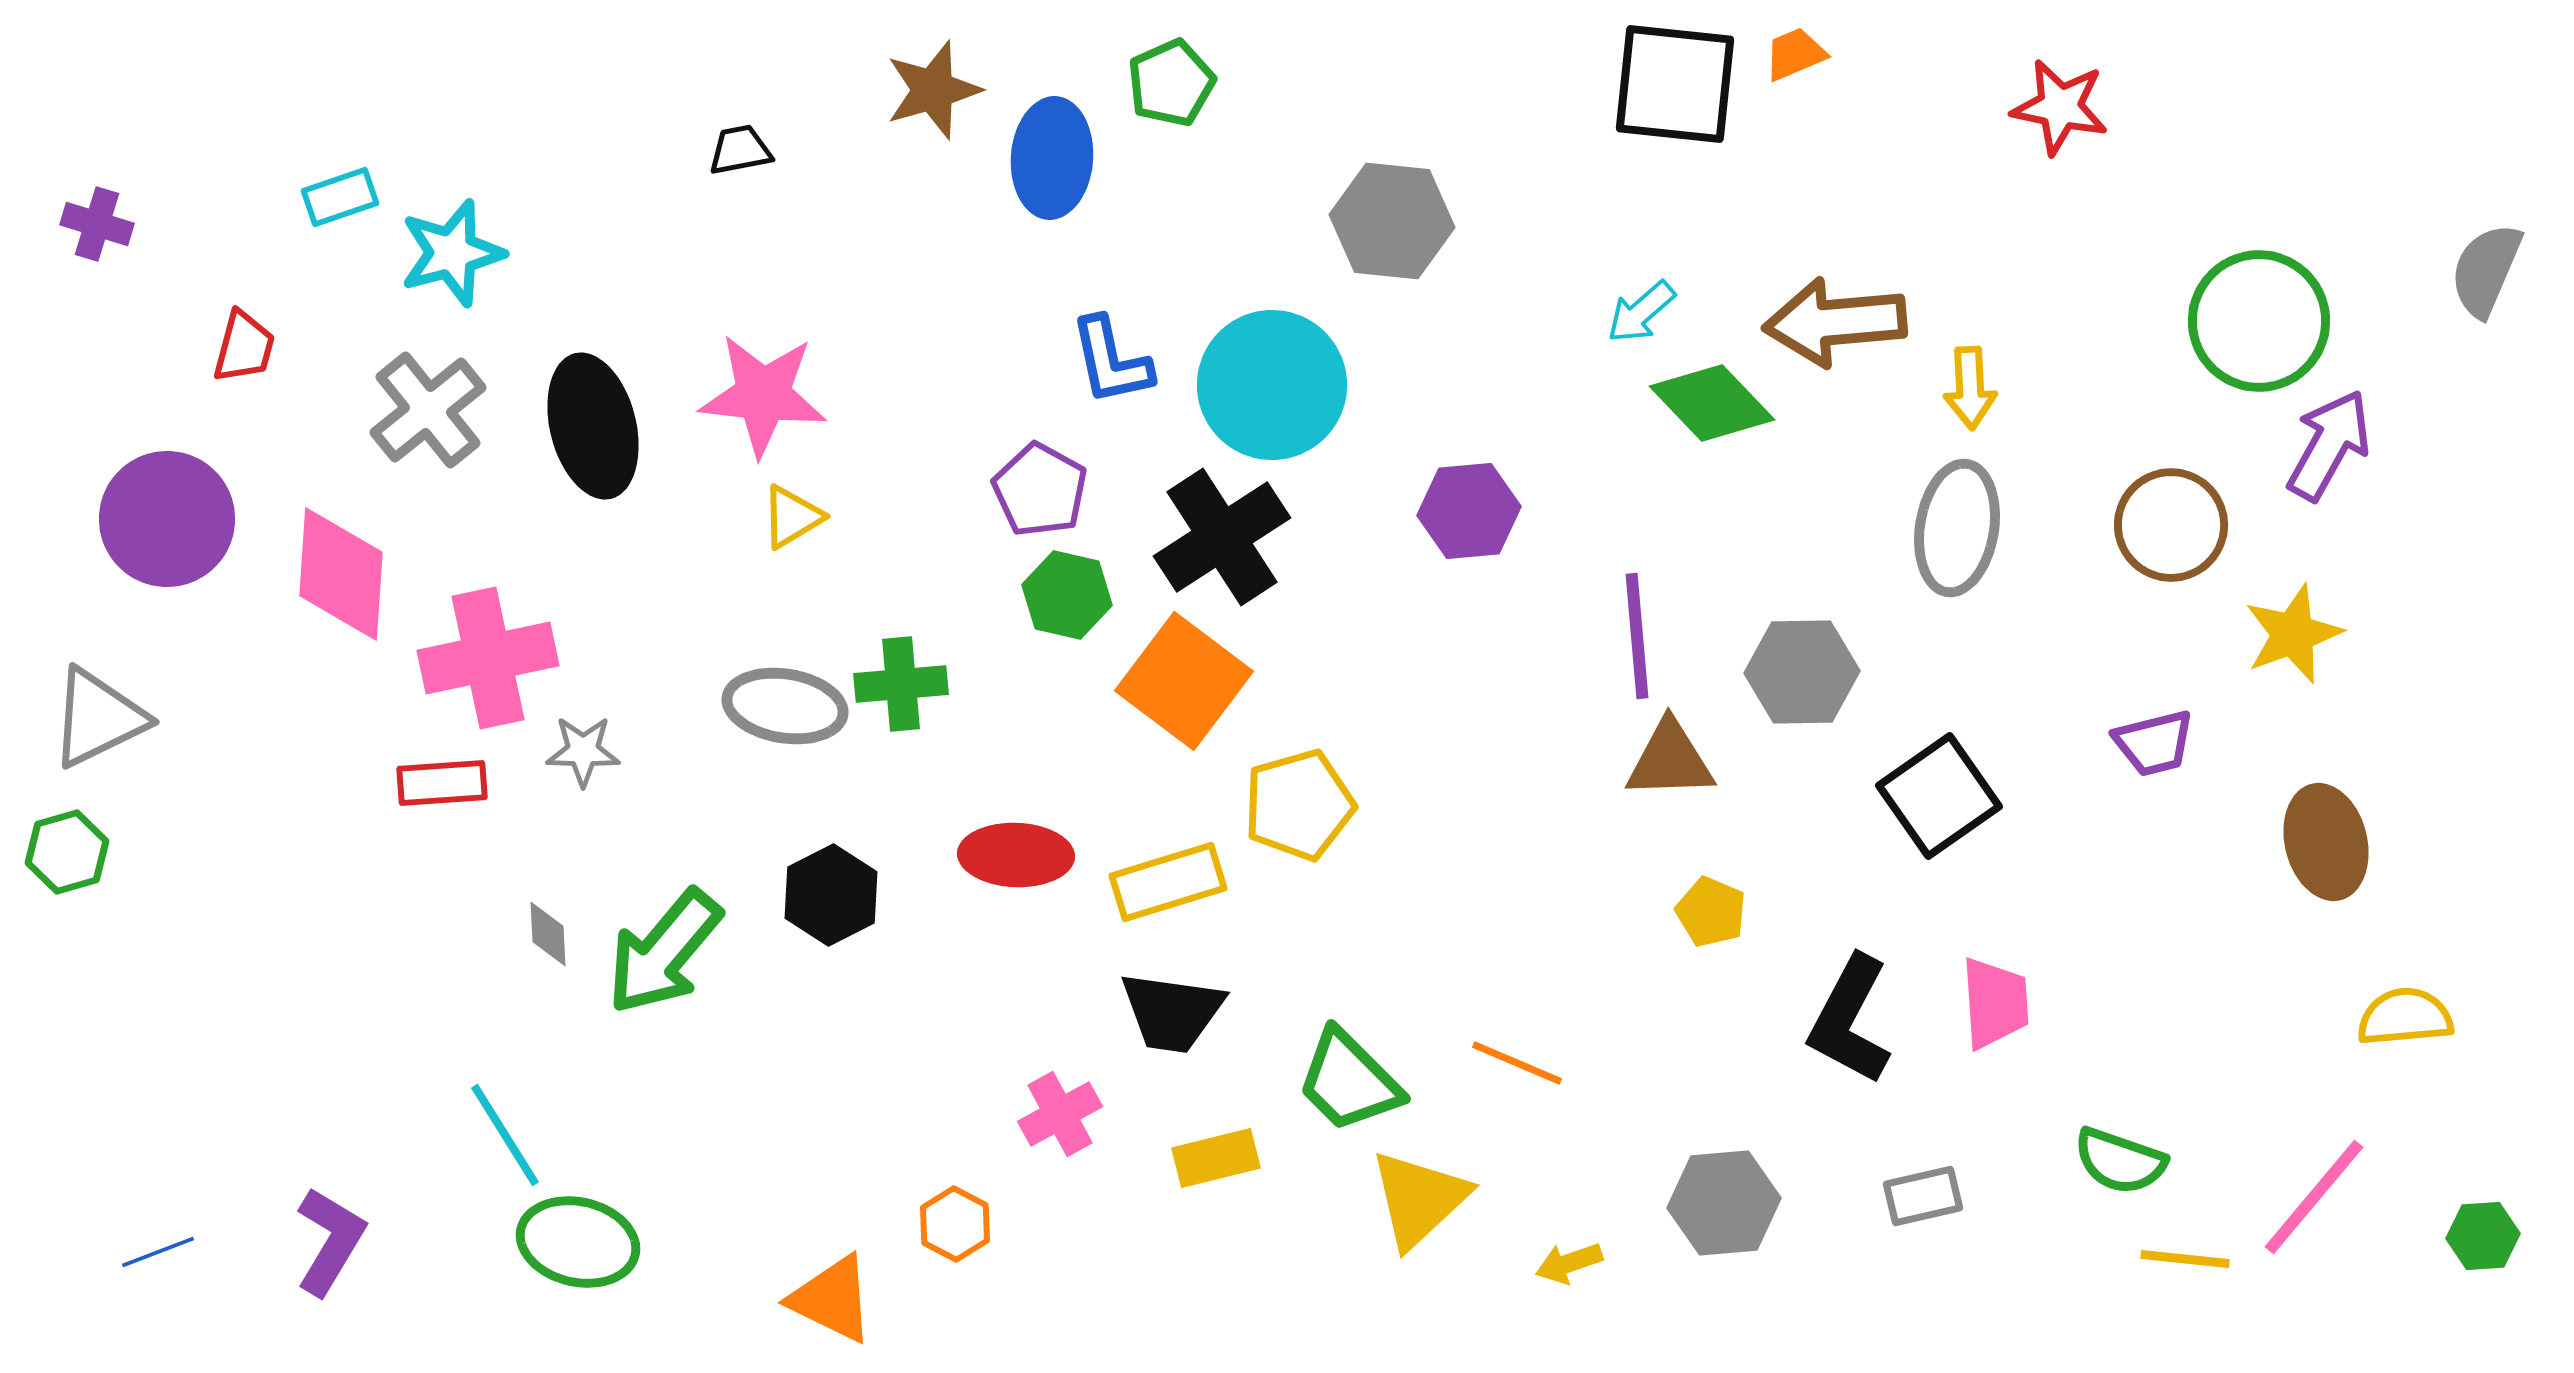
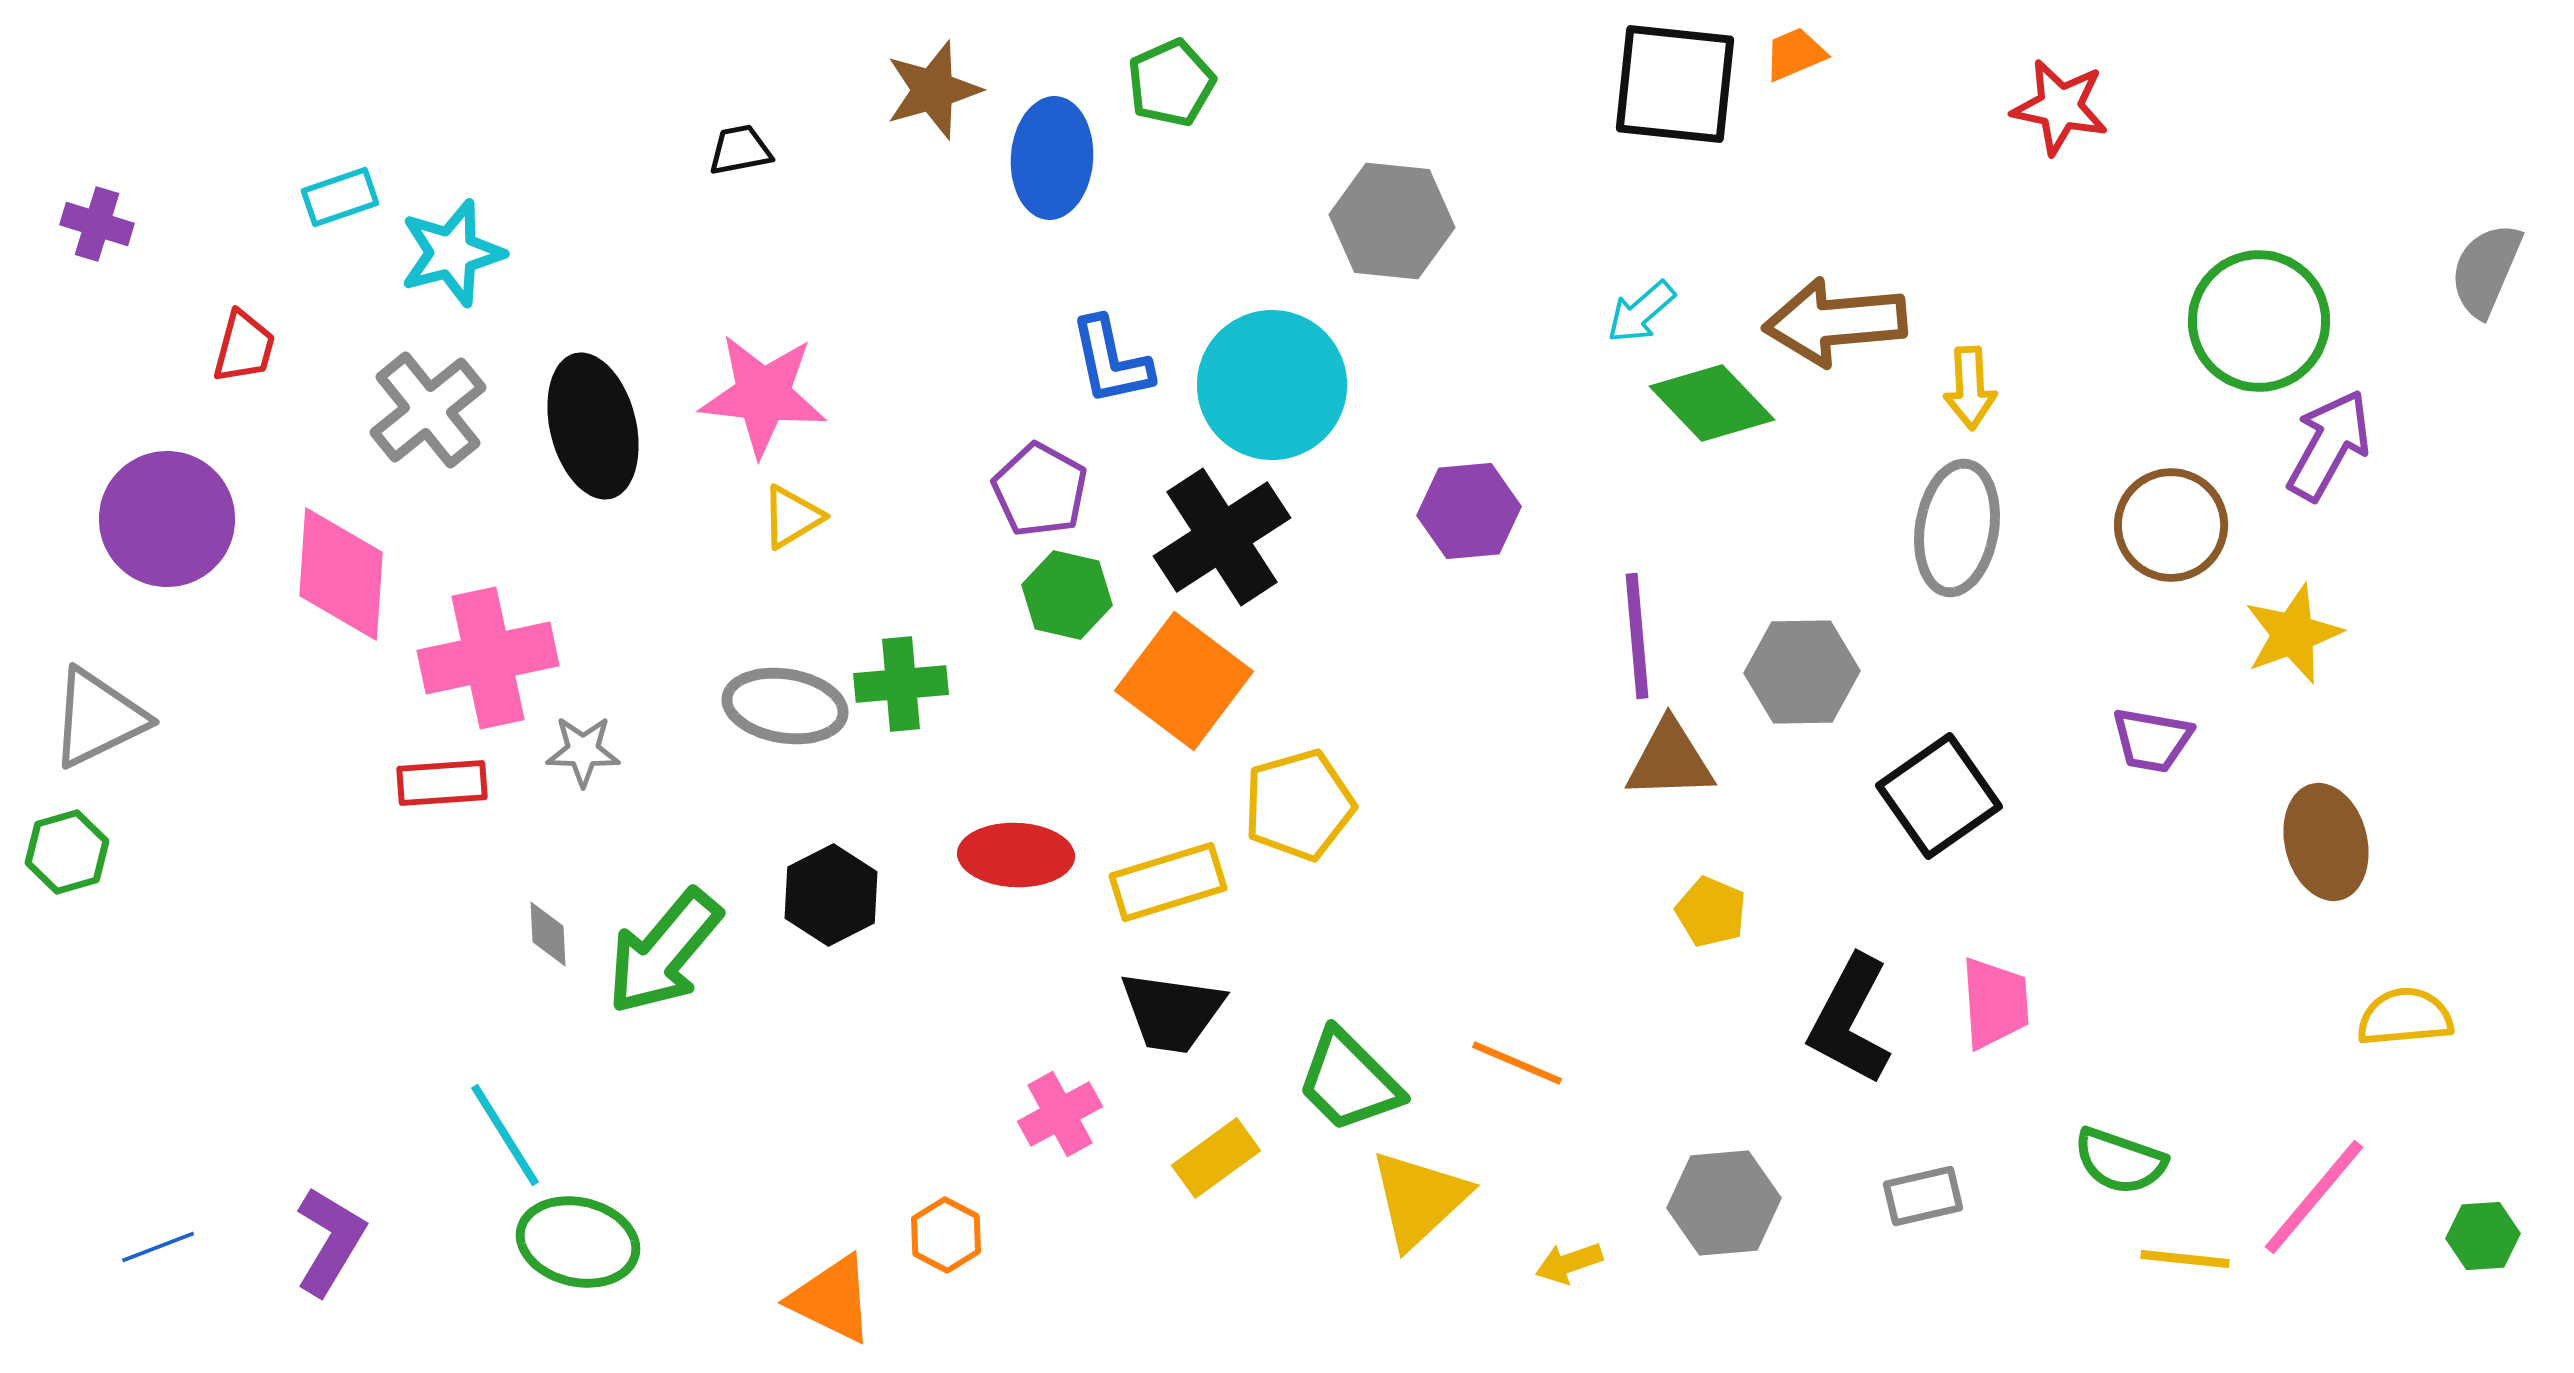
purple trapezoid at (2154, 743): moved 2 px left, 3 px up; rotated 24 degrees clockwise
yellow rectangle at (1216, 1158): rotated 22 degrees counterclockwise
orange hexagon at (955, 1224): moved 9 px left, 11 px down
blue line at (158, 1252): moved 5 px up
